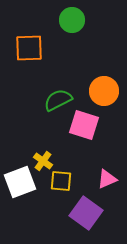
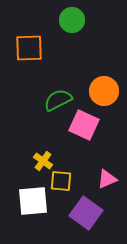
pink square: rotated 8 degrees clockwise
white square: moved 13 px right, 19 px down; rotated 16 degrees clockwise
